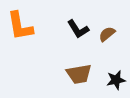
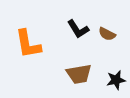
orange L-shape: moved 8 px right, 18 px down
brown semicircle: rotated 114 degrees counterclockwise
